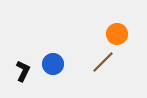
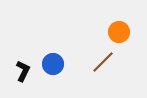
orange circle: moved 2 px right, 2 px up
